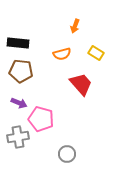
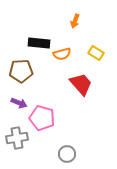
orange arrow: moved 5 px up
black rectangle: moved 21 px right
brown pentagon: rotated 10 degrees counterclockwise
pink pentagon: moved 1 px right, 1 px up
gray cross: moved 1 px left, 1 px down
